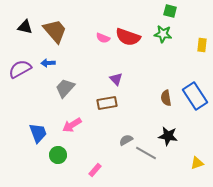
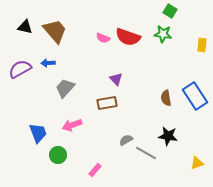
green square: rotated 16 degrees clockwise
pink arrow: rotated 12 degrees clockwise
